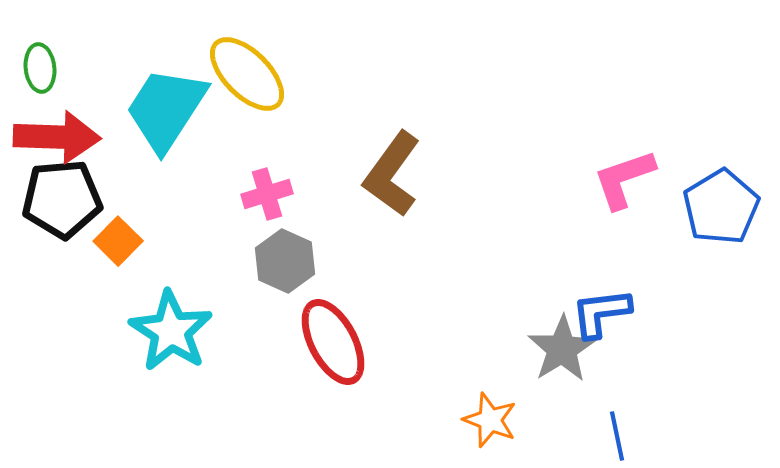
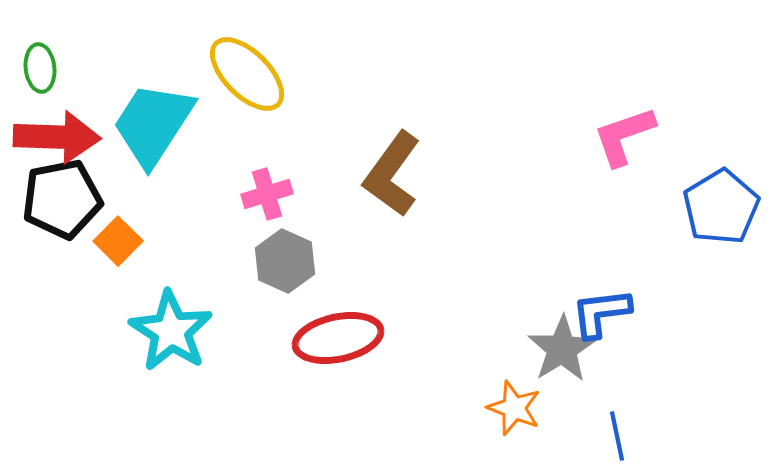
cyan trapezoid: moved 13 px left, 15 px down
pink L-shape: moved 43 px up
black pentagon: rotated 6 degrees counterclockwise
red ellipse: moved 5 px right, 4 px up; rotated 74 degrees counterclockwise
orange star: moved 24 px right, 12 px up
